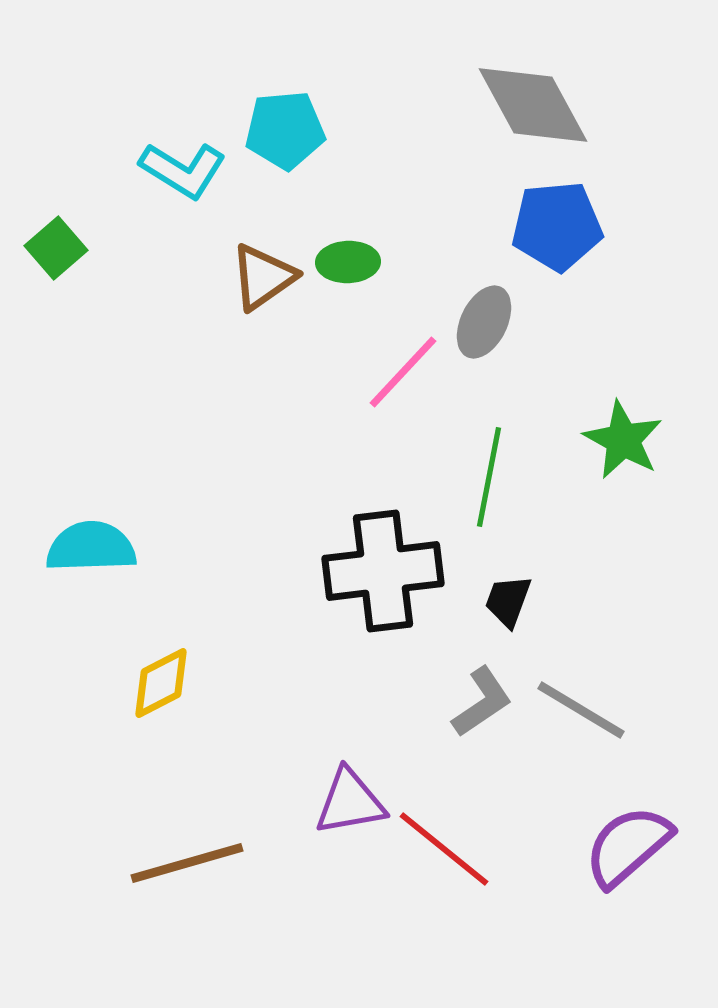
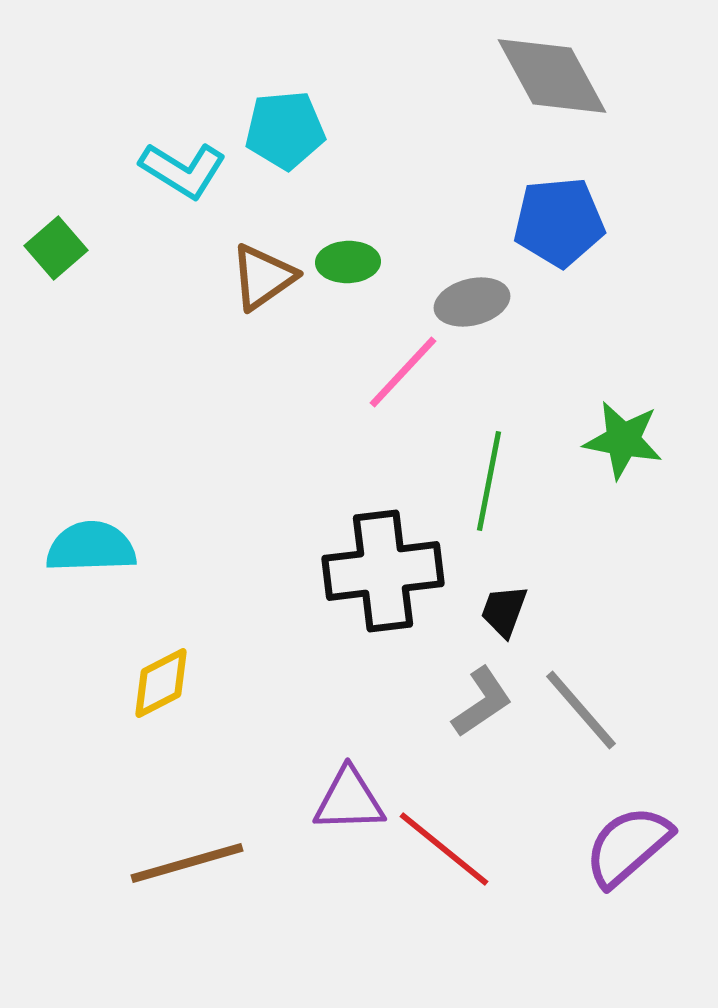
gray diamond: moved 19 px right, 29 px up
blue pentagon: moved 2 px right, 4 px up
gray ellipse: moved 12 px left, 20 px up; rotated 50 degrees clockwise
green star: rotated 18 degrees counterclockwise
green line: moved 4 px down
black trapezoid: moved 4 px left, 10 px down
gray line: rotated 18 degrees clockwise
purple triangle: moved 1 px left, 2 px up; rotated 8 degrees clockwise
